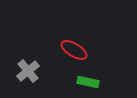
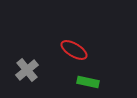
gray cross: moved 1 px left, 1 px up
